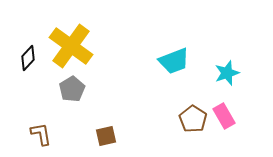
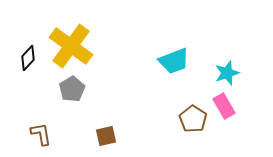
pink rectangle: moved 10 px up
